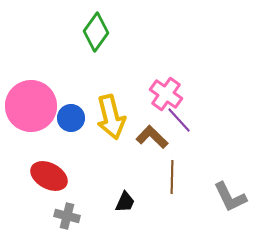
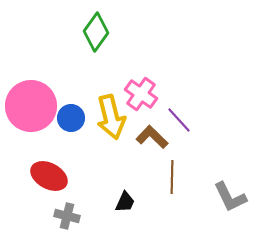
pink cross: moved 25 px left
